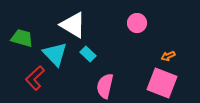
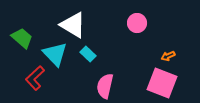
green trapezoid: rotated 25 degrees clockwise
